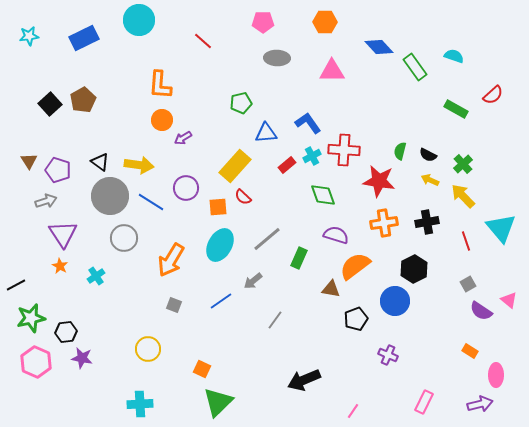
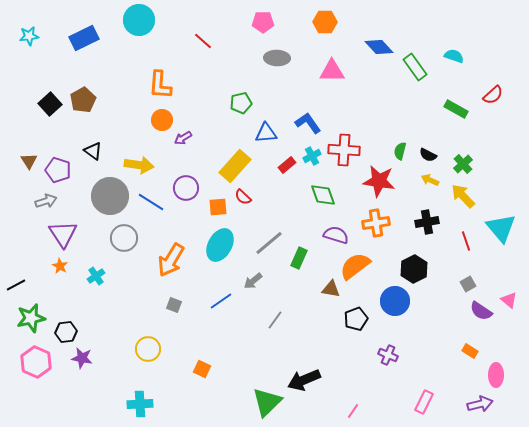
black triangle at (100, 162): moved 7 px left, 11 px up
orange cross at (384, 223): moved 8 px left
gray line at (267, 239): moved 2 px right, 4 px down
green triangle at (218, 402): moved 49 px right
